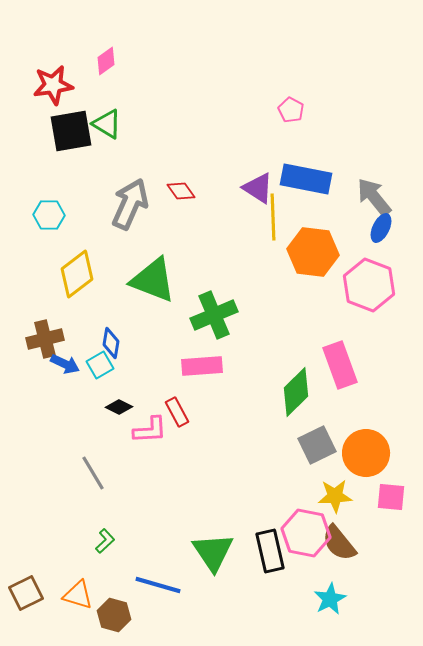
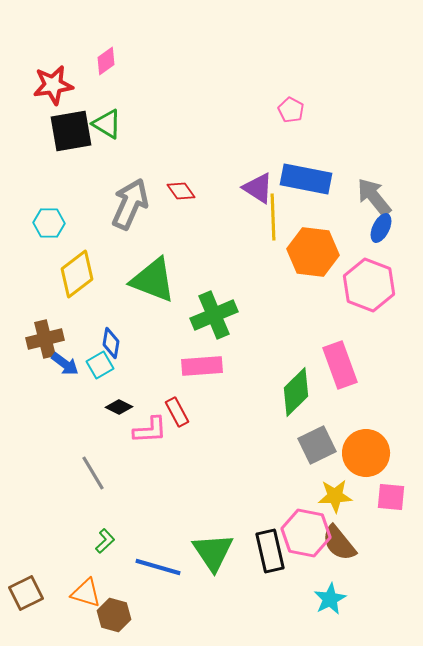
cyan hexagon at (49, 215): moved 8 px down
blue arrow at (65, 364): rotated 12 degrees clockwise
blue line at (158, 585): moved 18 px up
orange triangle at (78, 595): moved 8 px right, 2 px up
